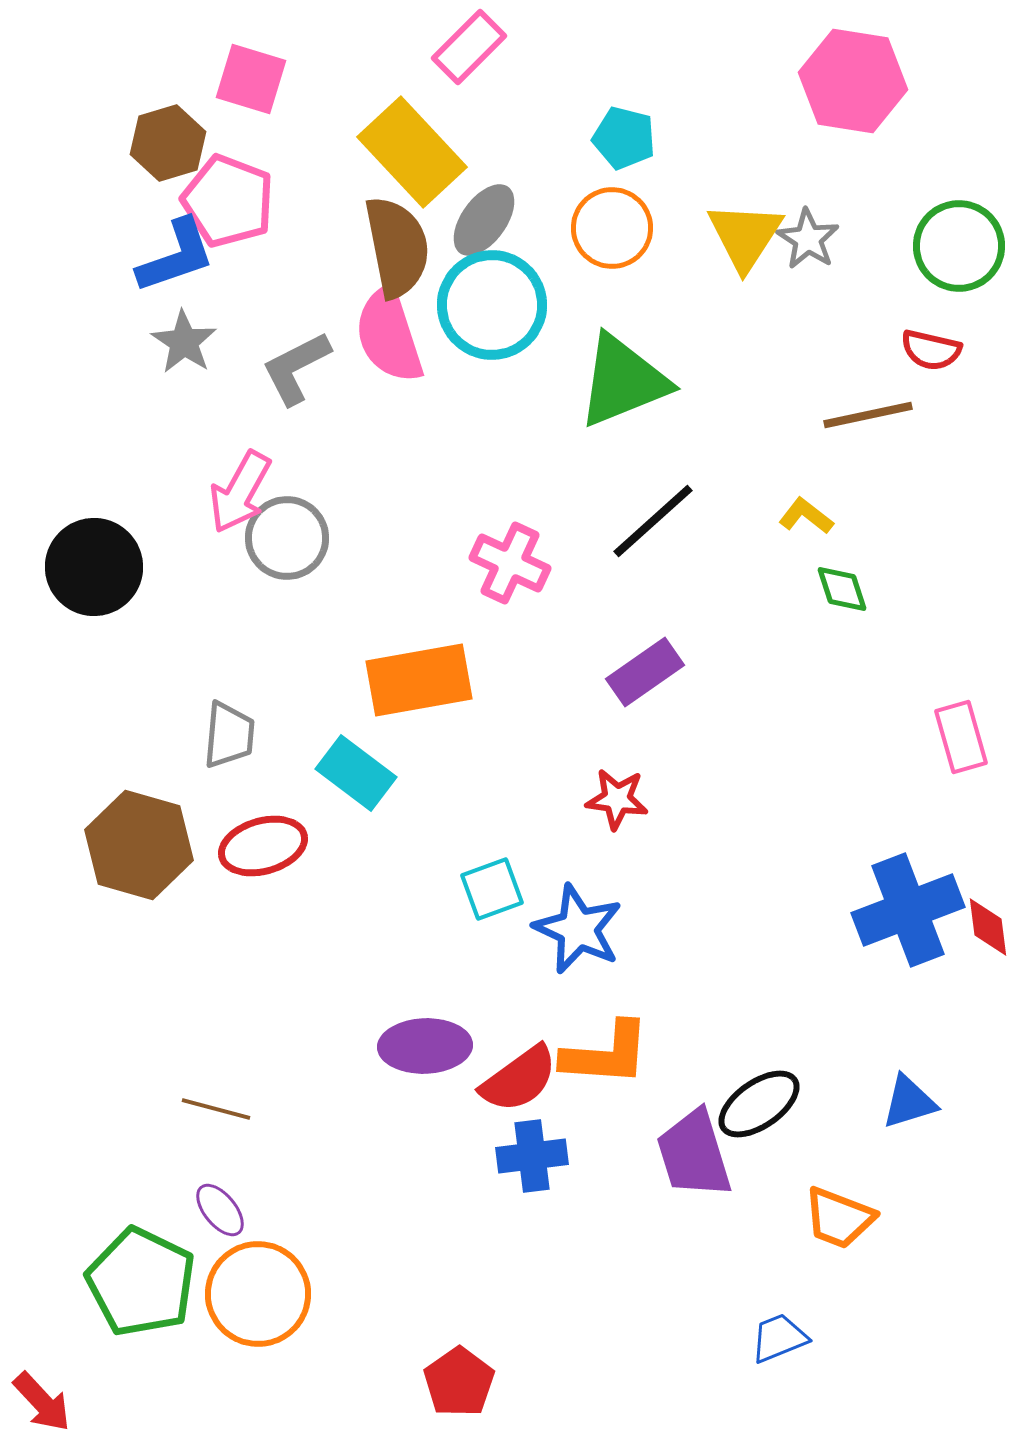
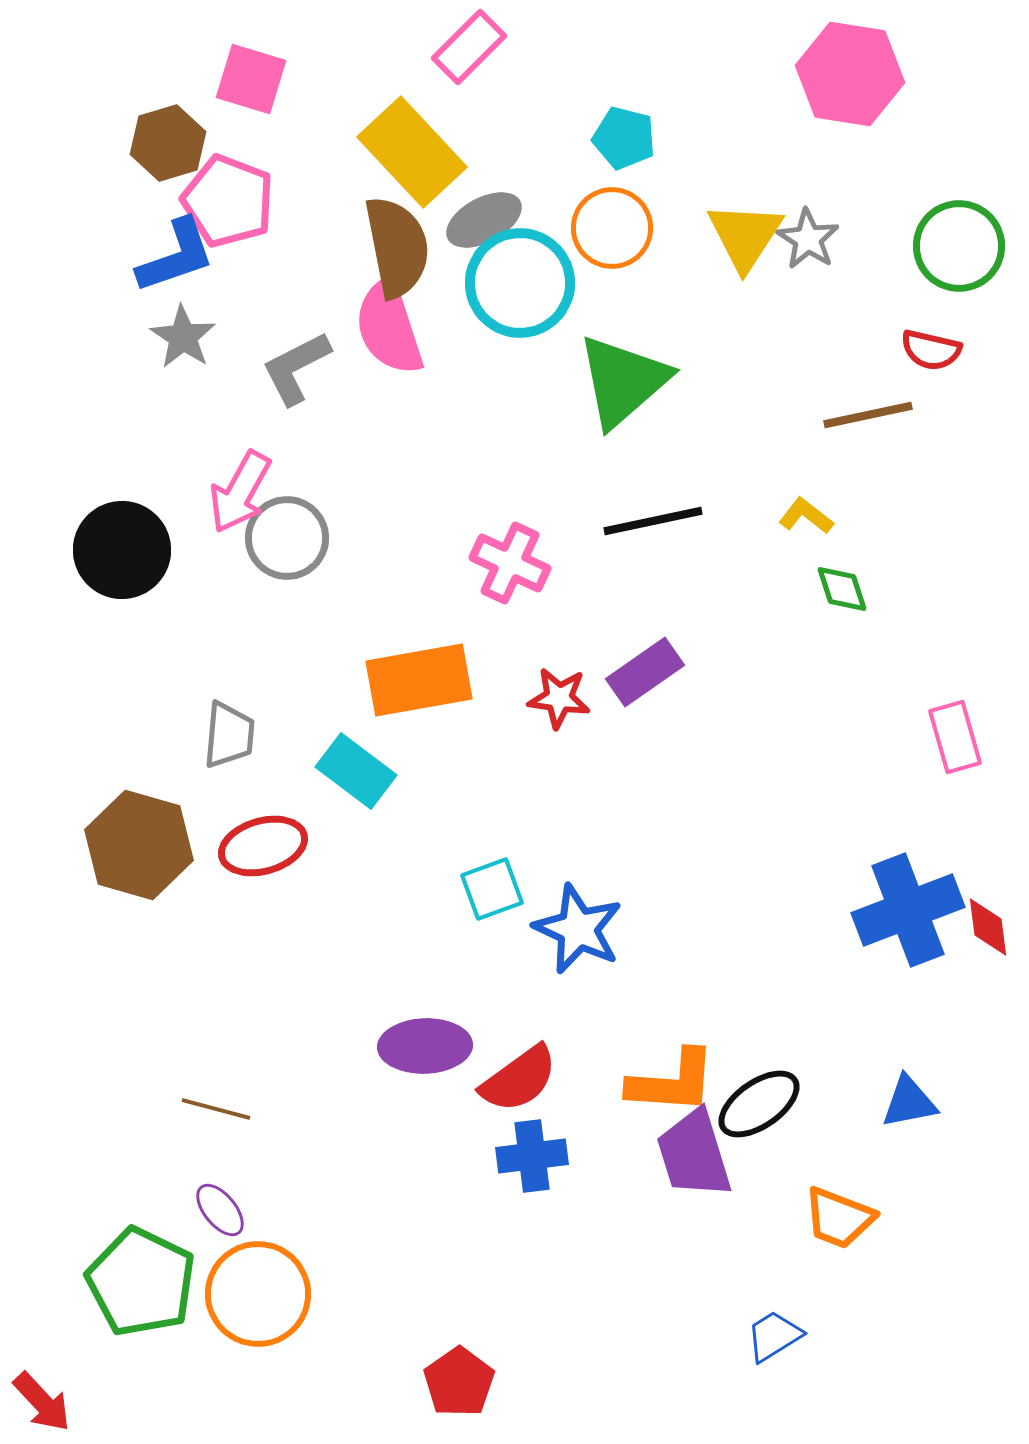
pink hexagon at (853, 81): moved 3 px left, 7 px up
gray ellipse at (484, 220): rotated 26 degrees clockwise
cyan circle at (492, 305): moved 28 px right, 22 px up
pink semicircle at (389, 335): moved 8 px up
gray star at (184, 342): moved 1 px left, 5 px up
green triangle at (623, 381): rotated 19 degrees counterclockwise
black line at (653, 521): rotated 30 degrees clockwise
black circle at (94, 567): moved 28 px right, 17 px up
pink rectangle at (961, 737): moved 6 px left
cyan rectangle at (356, 773): moved 2 px up
red star at (617, 799): moved 58 px left, 101 px up
orange L-shape at (606, 1054): moved 66 px right, 28 px down
blue triangle at (909, 1102): rotated 6 degrees clockwise
blue trapezoid at (779, 1338): moved 5 px left, 2 px up; rotated 10 degrees counterclockwise
